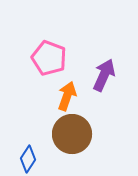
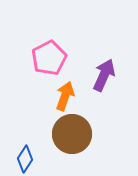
pink pentagon: rotated 24 degrees clockwise
orange arrow: moved 2 px left
blue diamond: moved 3 px left
